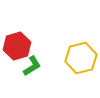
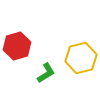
green L-shape: moved 14 px right, 7 px down
